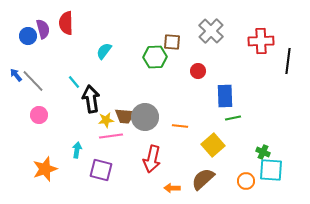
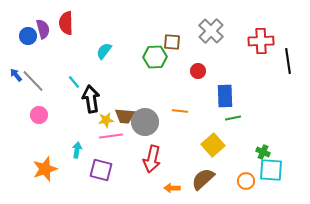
black line: rotated 15 degrees counterclockwise
gray circle: moved 5 px down
orange line: moved 15 px up
